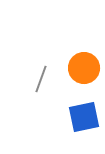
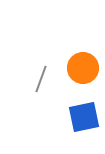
orange circle: moved 1 px left
